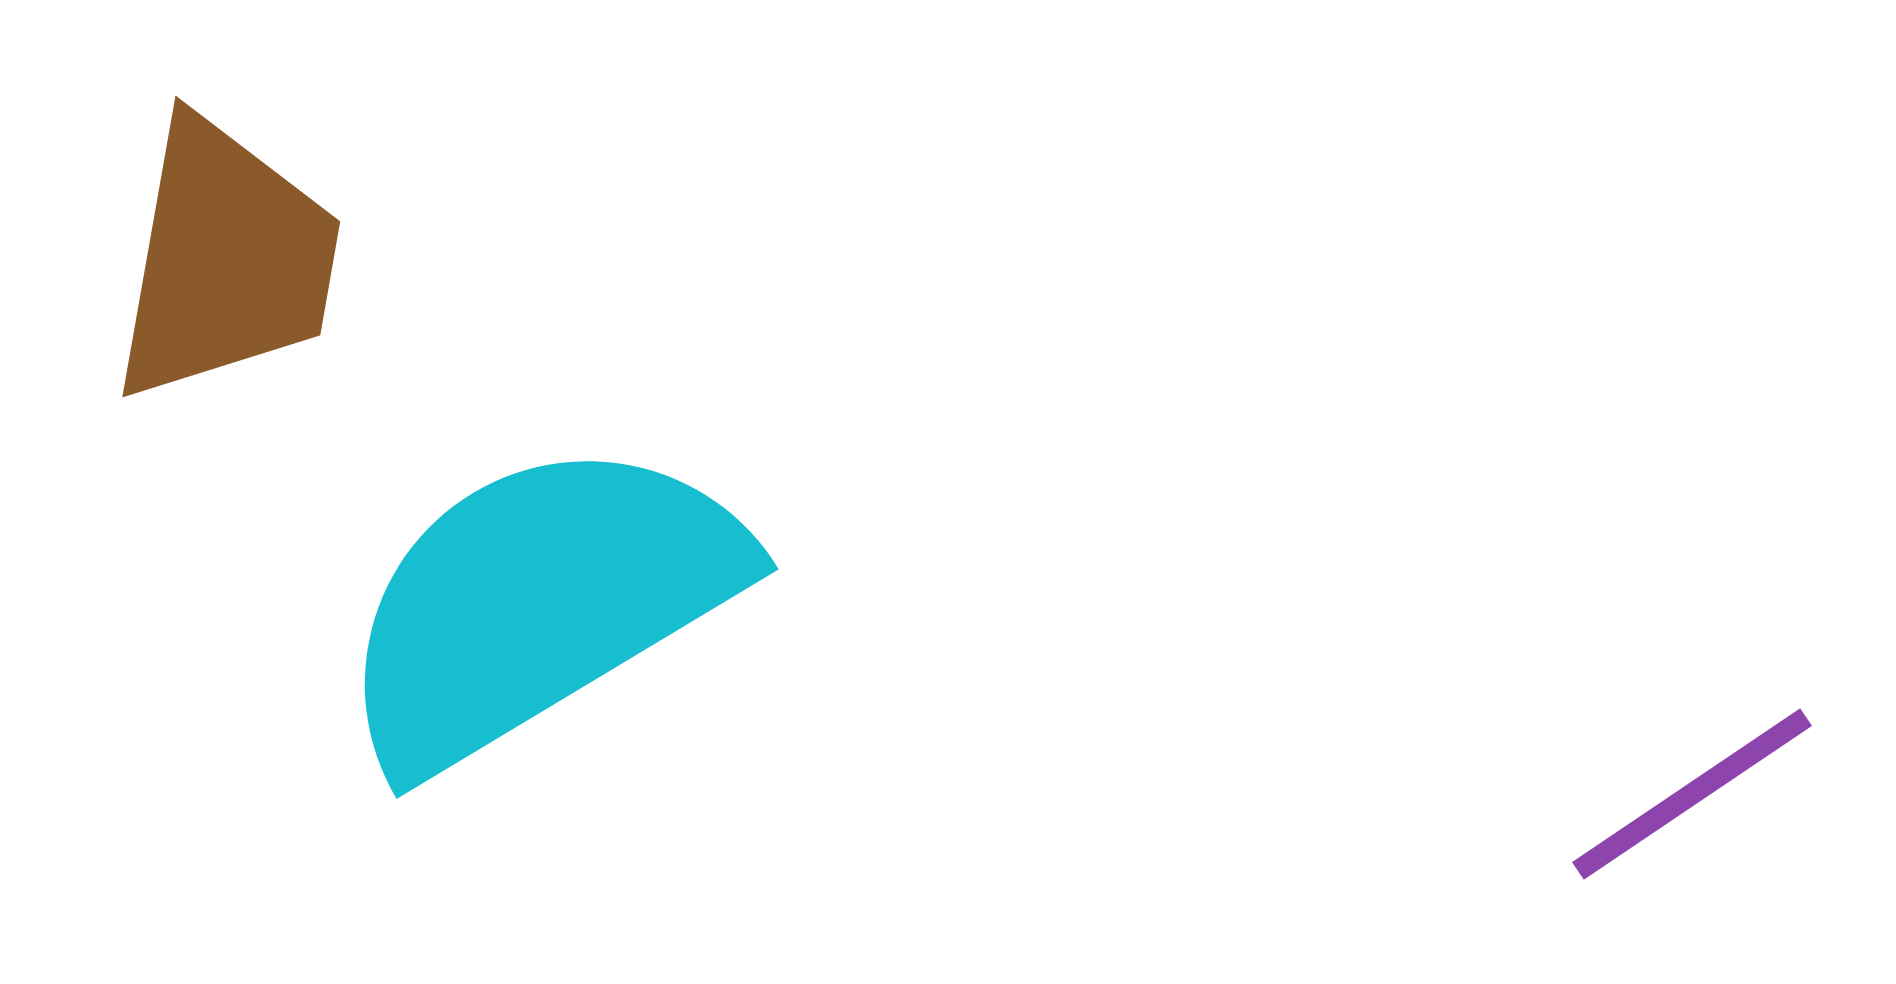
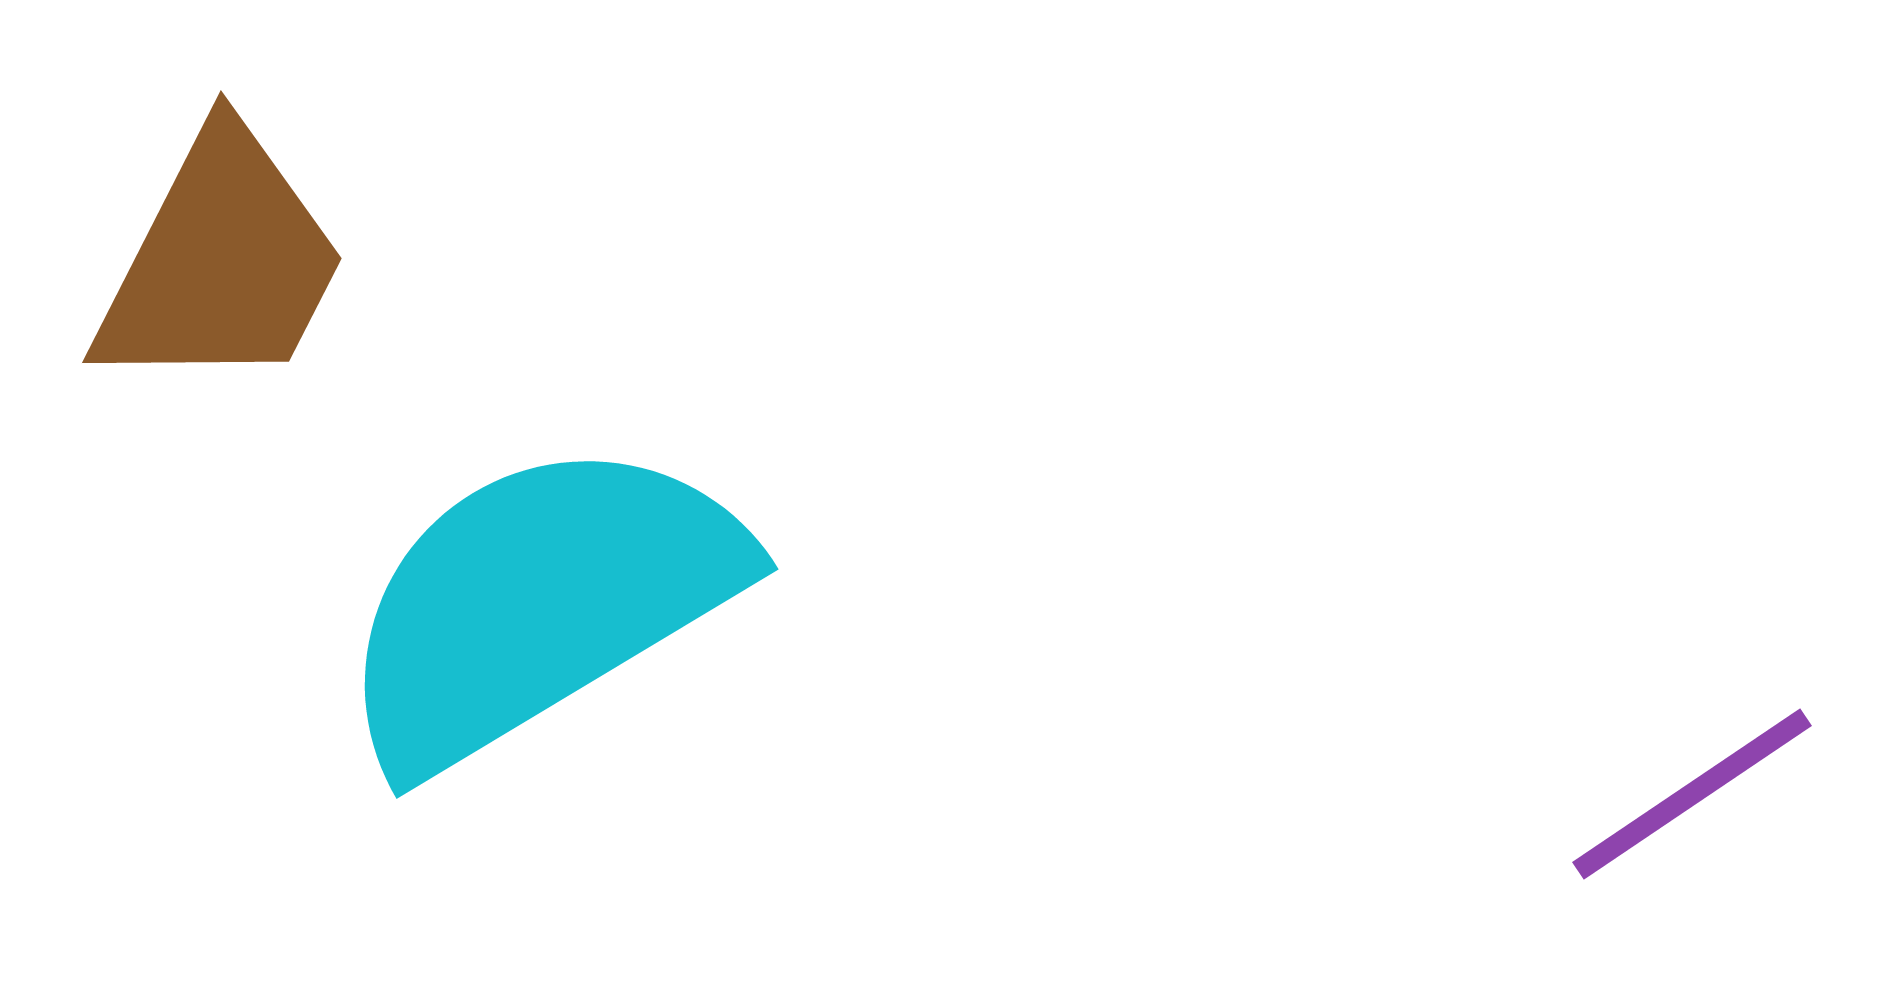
brown trapezoid: moved 5 px left, 2 px down; rotated 17 degrees clockwise
